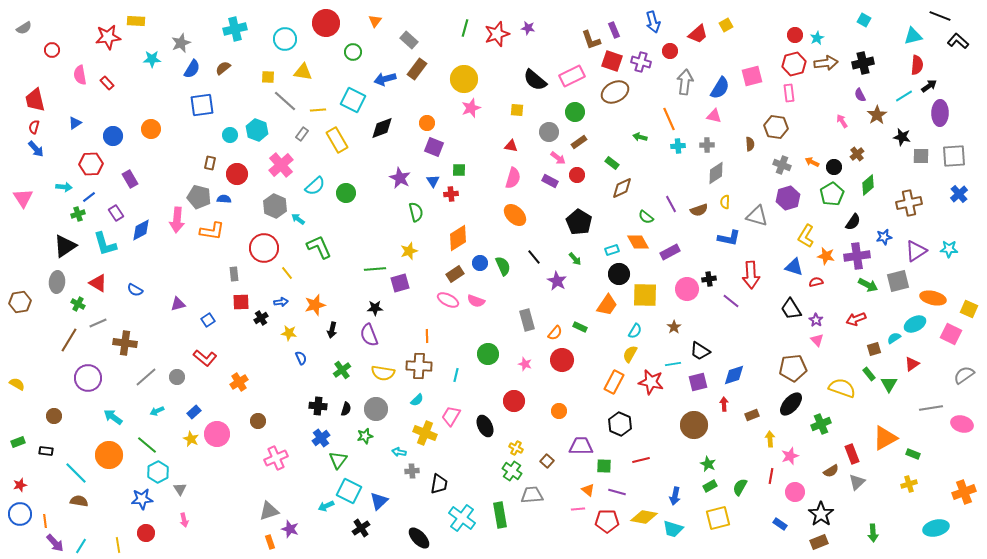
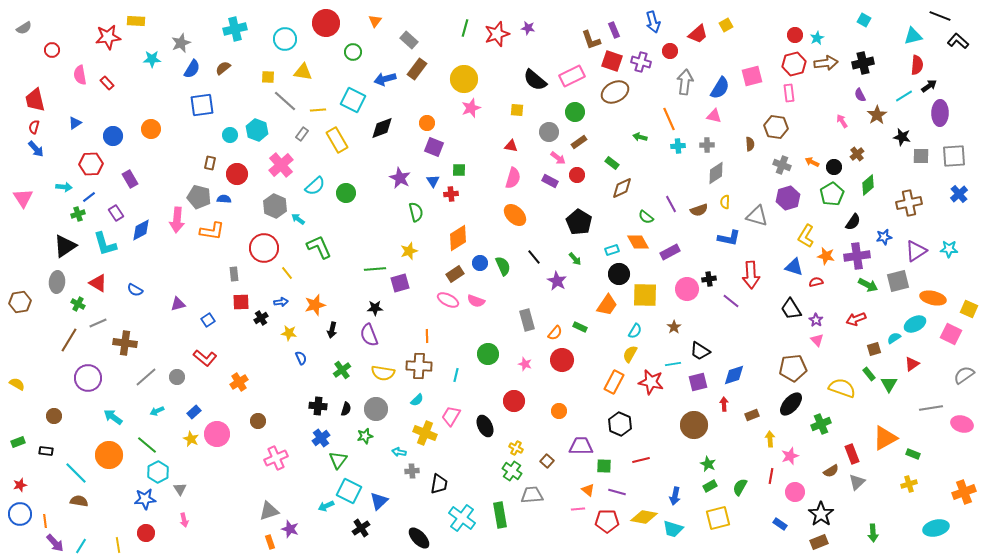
blue star at (142, 499): moved 3 px right
